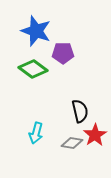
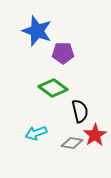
blue star: moved 1 px right
green diamond: moved 20 px right, 19 px down
cyan arrow: rotated 55 degrees clockwise
